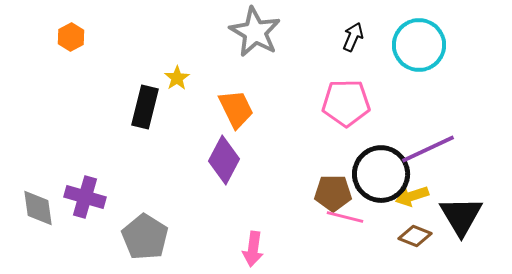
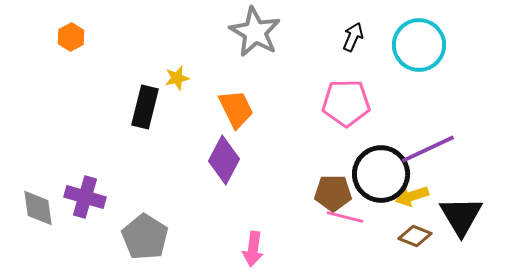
yellow star: rotated 20 degrees clockwise
